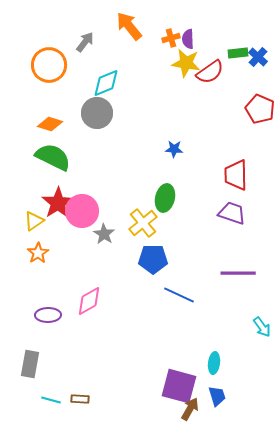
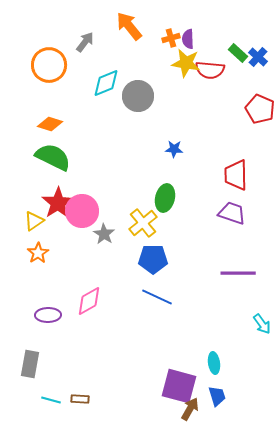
green rectangle: rotated 48 degrees clockwise
red semicircle: moved 2 px up; rotated 40 degrees clockwise
gray circle: moved 41 px right, 17 px up
blue line: moved 22 px left, 2 px down
cyan arrow: moved 3 px up
cyan ellipse: rotated 15 degrees counterclockwise
